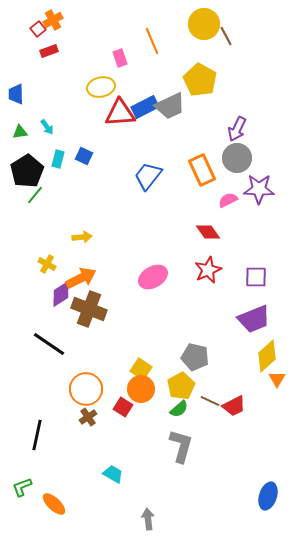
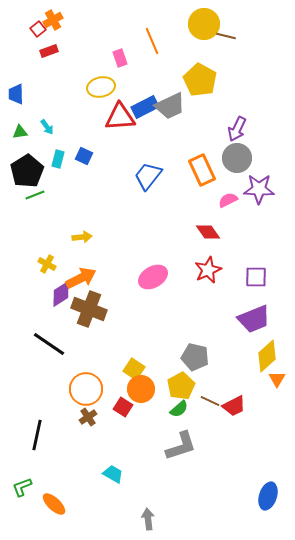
brown line at (226, 36): rotated 48 degrees counterclockwise
red triangle at (120, 113): moved 4 px down
green line at (35, 195): rotated 30 degrees clockwise
yellow square at (141, 369): moved 7 px left
gray L-shape at (181, 446): rotated 56 degrees clockwise
